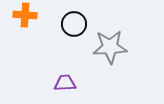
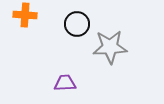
black circle: moved 3 px right
